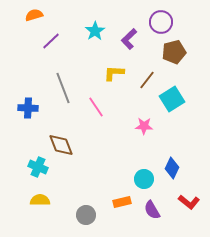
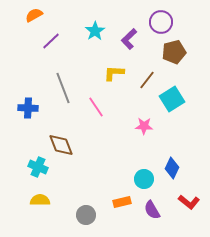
orange semicircle: rotated 12 degrees counterclockwise
